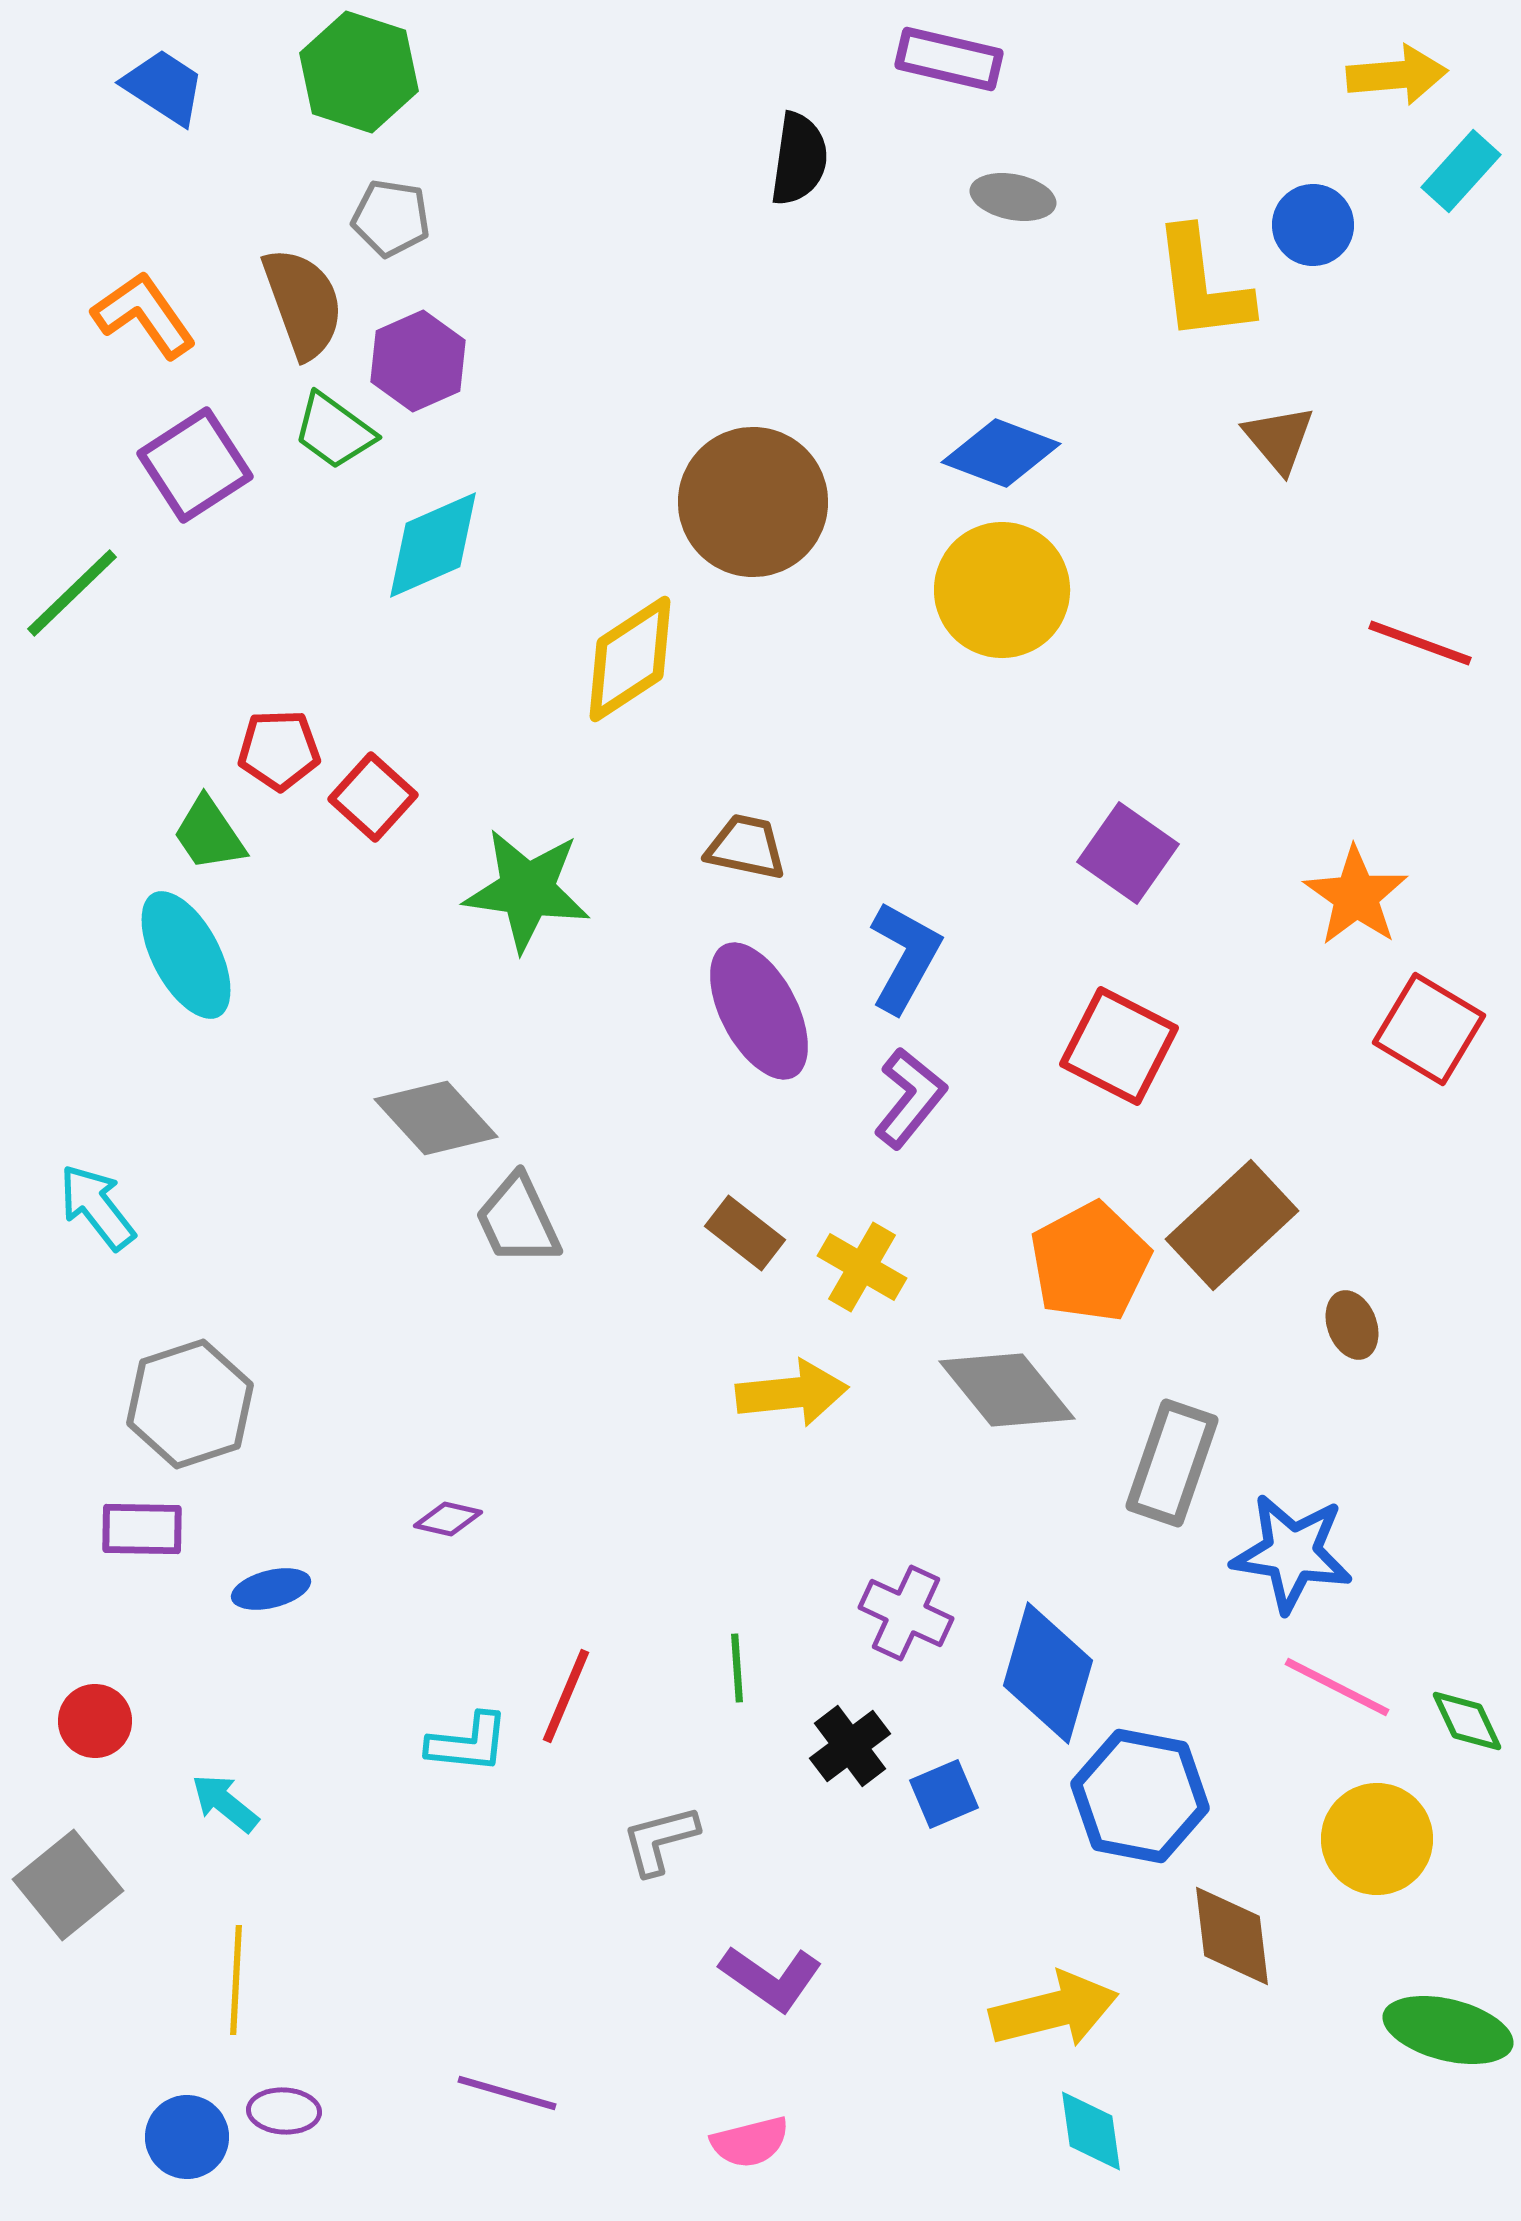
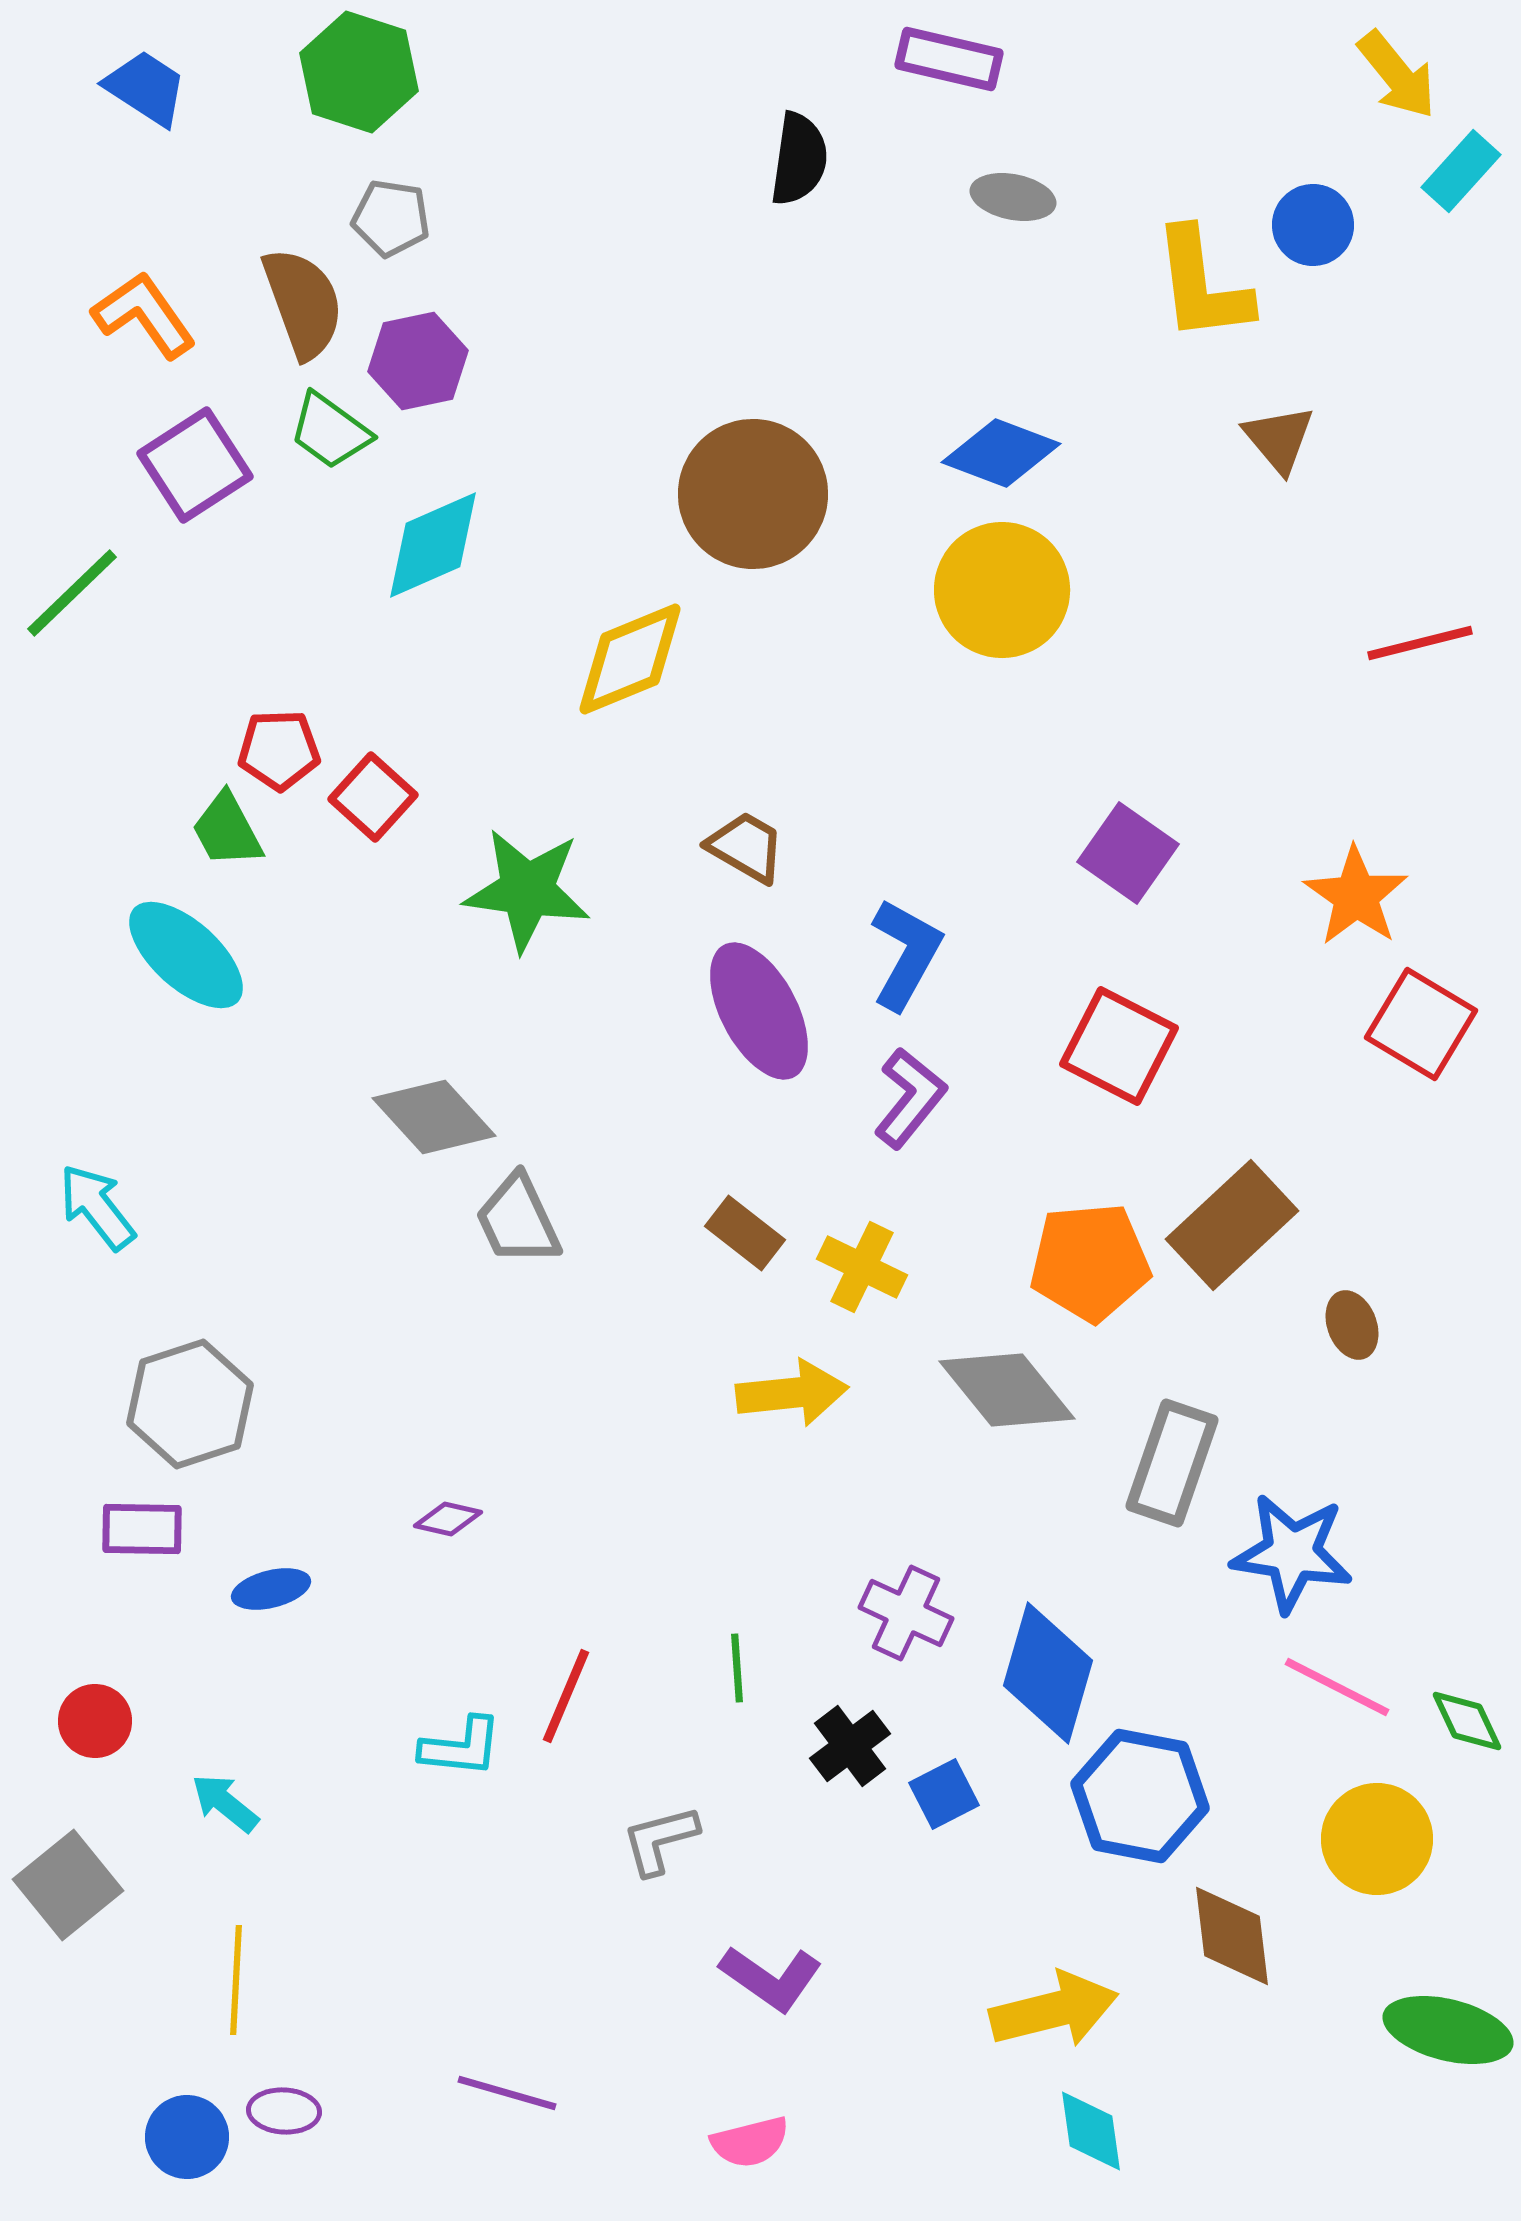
yellow arrow at (1397, 75): rotated 56 degrees clockwise
blue trapezoid at (164, 87): moved 18 px left, 1 px down
purple hexagon at (418, 361): rotated 12 degrees clockwise
green trapezoid at (334, 431): moved 4 px left
brown circle at (753, 502): moved 8 px up
red line at (1420, 643): rotated 34 degrees counterclockwise
yellow diamond at (630, 659): rotated 11 degrees clockwise
green trapezoid at (209, 834): moved 18 px right, 4 px up; rotated 6 degrees clockwise
brown trapezoid at (746, 847): rotated 18 degrees clockwise
cyan ellipse at (186, 955): rotated 20 degrees counterclockwise
blue L-shape at (905, 957): moved 1 px right, 3 px up
red square at (1429, 1029): moved 8 px left, 5 px up
gray diamond at (436, 1118): moved 2 px left, 1 px up
orange pentagon at (1090, 1262): rotated 23 degrees clockwise
yellow cross at (862, 1267): rotated 4 degrees counterclockwise
cyan L-shape at (468, 1743): moved 7 px left, 4 px down
blue square at (944, 1794): rotated 4 degrees counterclockwise
